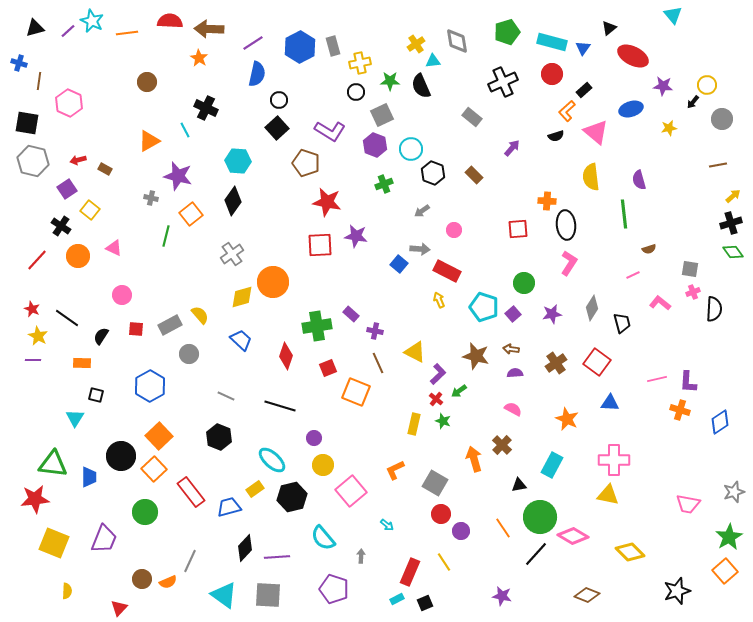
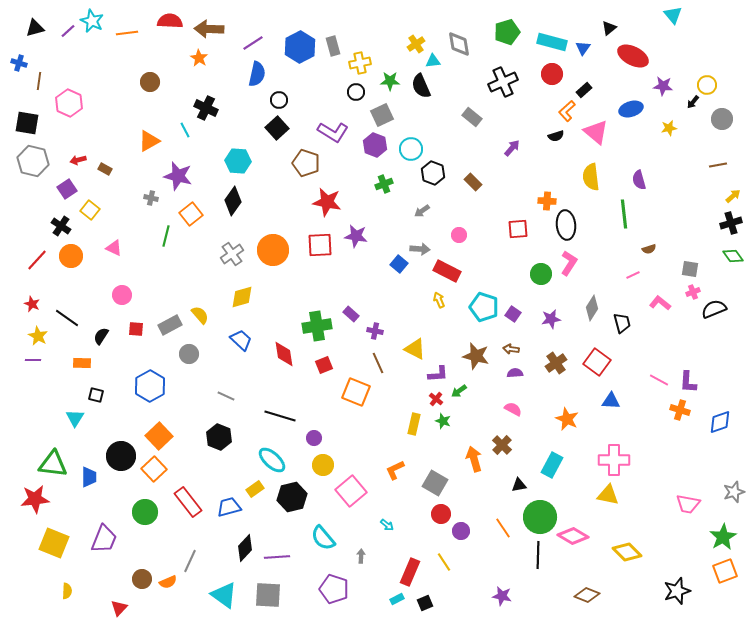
gray diamond at (457, 41): moved 2 px right, 3 px down
brown circle at (147, 82): moved 3 px right
purple L-shape at (330, 131): moved 3 px right, 1 px down
brown rectangle at (474, 175): moved 1 px left, 7 px down
pink circle at (454, 230): moved 5 px right, 5 px down
green diamond at (733, 252): moved 4 px down
orange circle at (78, 256): moved 7 px left
orange circle at (273, 282): moved 32 px up
green circle at (524, 283): moved 17 px right, 9 px up
red star at (32, 309): moved 5 px up
black semicircle at (714, 309): rotated 115 degrees counterclockwise
purple square at (513, 314): rotated 14 degrees counterclockwise
purple star at (552, 314): moved 1 px left, 5 px down
yellow triangle at (415, 352): moved 3 px up
red diamond at (286, 356): moved 2 px left, 2 px up; rotated 28 degrees counterclockwise
red square at (328, 368): moved 4 px left, 3 px up
purple L-shape at (438, 374): rotated 40 degrees clockwise
pink line at (657, 379): moved 2 px right, 1 px down; rotated 42 degrees clockwise
blue triangle at (610, 403): moved 1 px right, 2 px up
black line at (280, 406): moved 10 px down
blue diamond at (720, 422): rotated 15 degrees clockwise
red rectangle at (191, 492): moved 3 px left, 10 px down
green star at (729, 537): moved 6 px left
yellow diamond at (630, 552): moved 3 px left
black line at (536, 554): moved 2 px right, 1 px down; rotated 40 degrees counterclockwise
orange square at (725, 571): rotated 20 degrees clockwise
